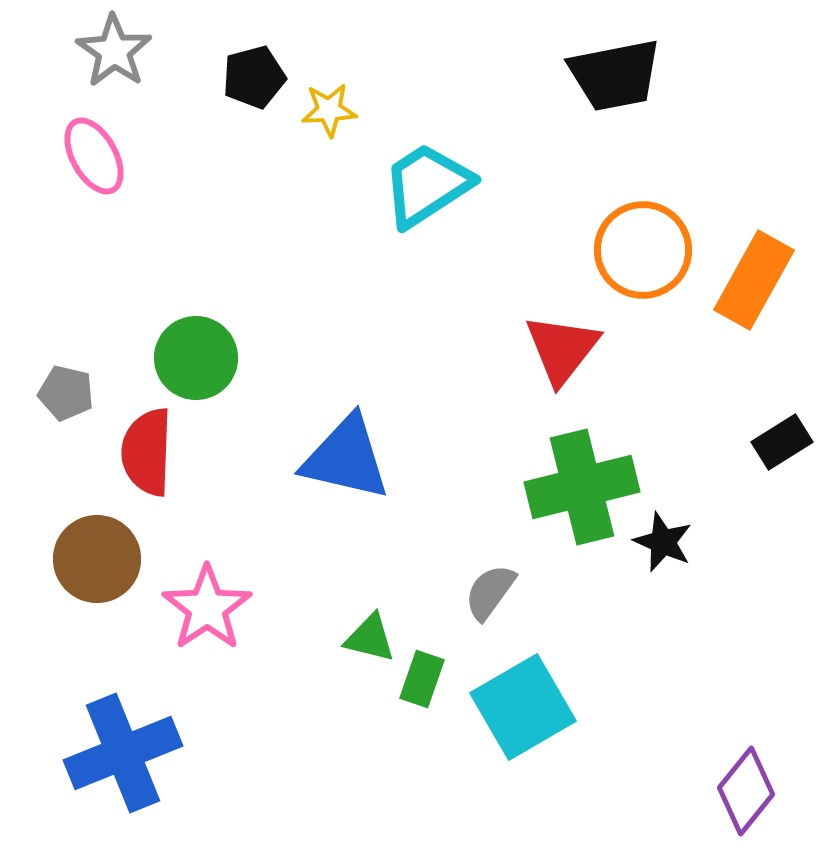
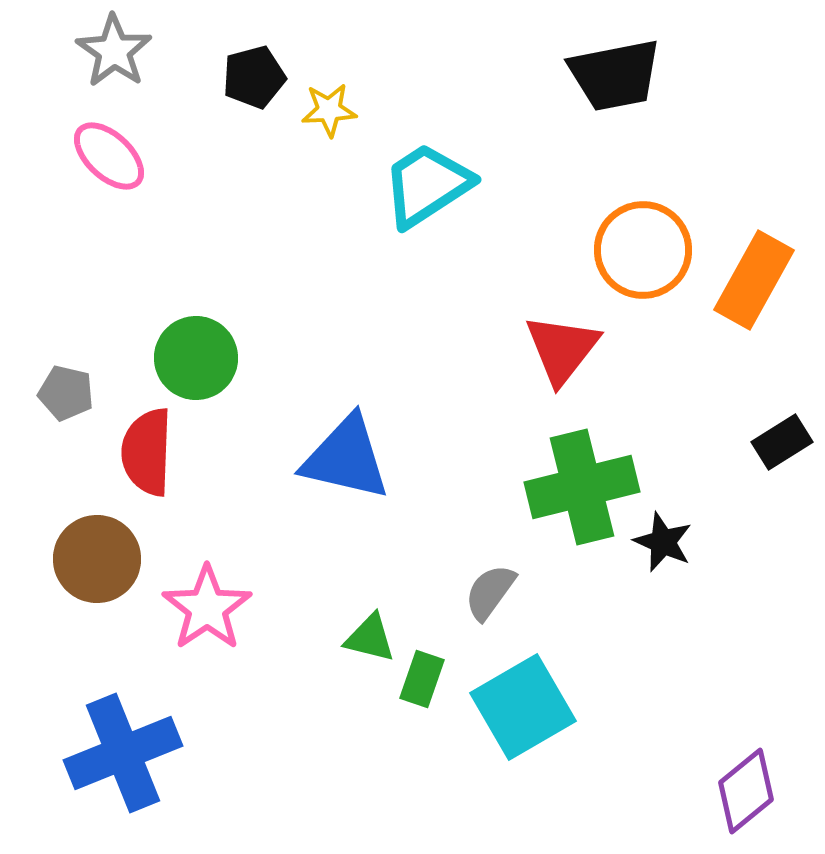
pink ellipse: moved 15 px right; rotated 18 degrees counterclockwise
purple diamond: rotated 12 degrees clockwise
